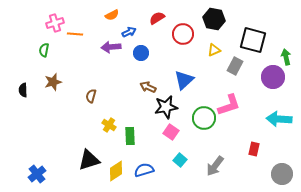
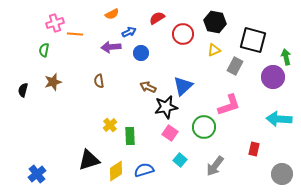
orange semicircle: moved 1 px up
black hexagon: moved 1 px right, 3 px down
blue triangle: moved 1 px left, 6 px down
black semicircle: rotated 16 degrees clockwise
brown semicircle: moved 8 px right, 15 px up; rotated 24 degrees counterclockwise
green circle: moved 9 px down
yellow cross: moved 1 px right; rotated 16 degrees clockwise
pink square: moved 1 px left, 1 px down
